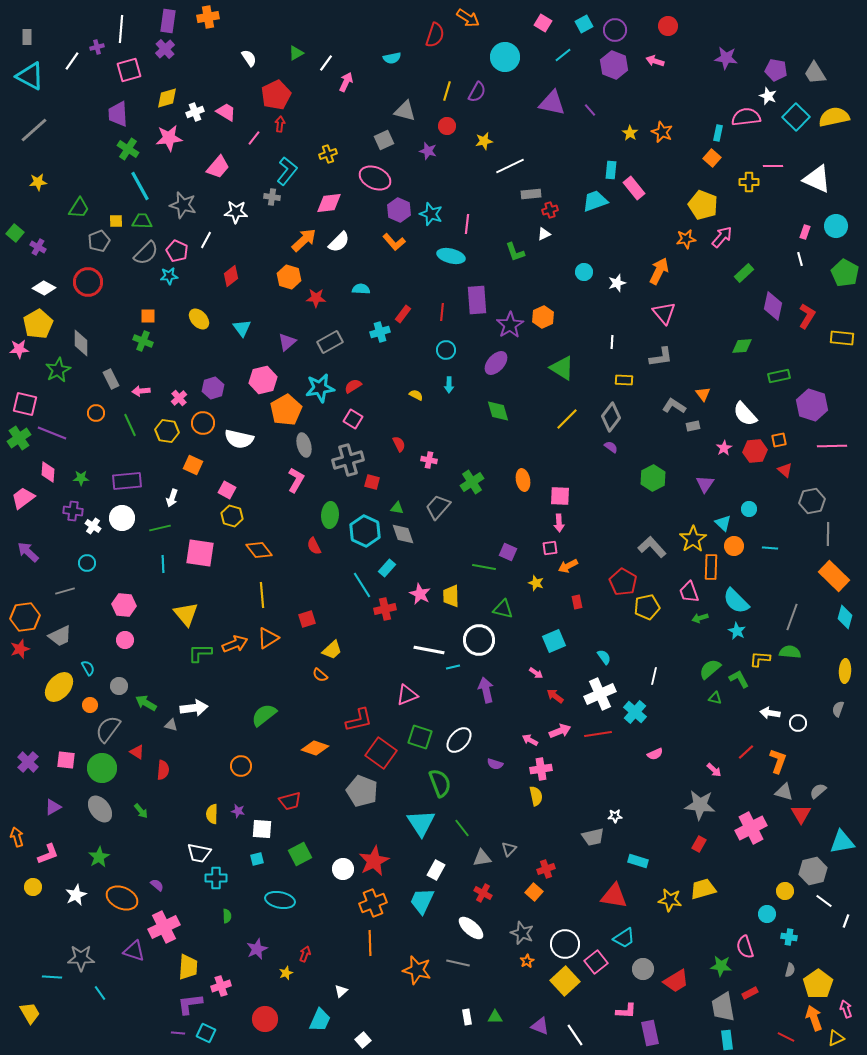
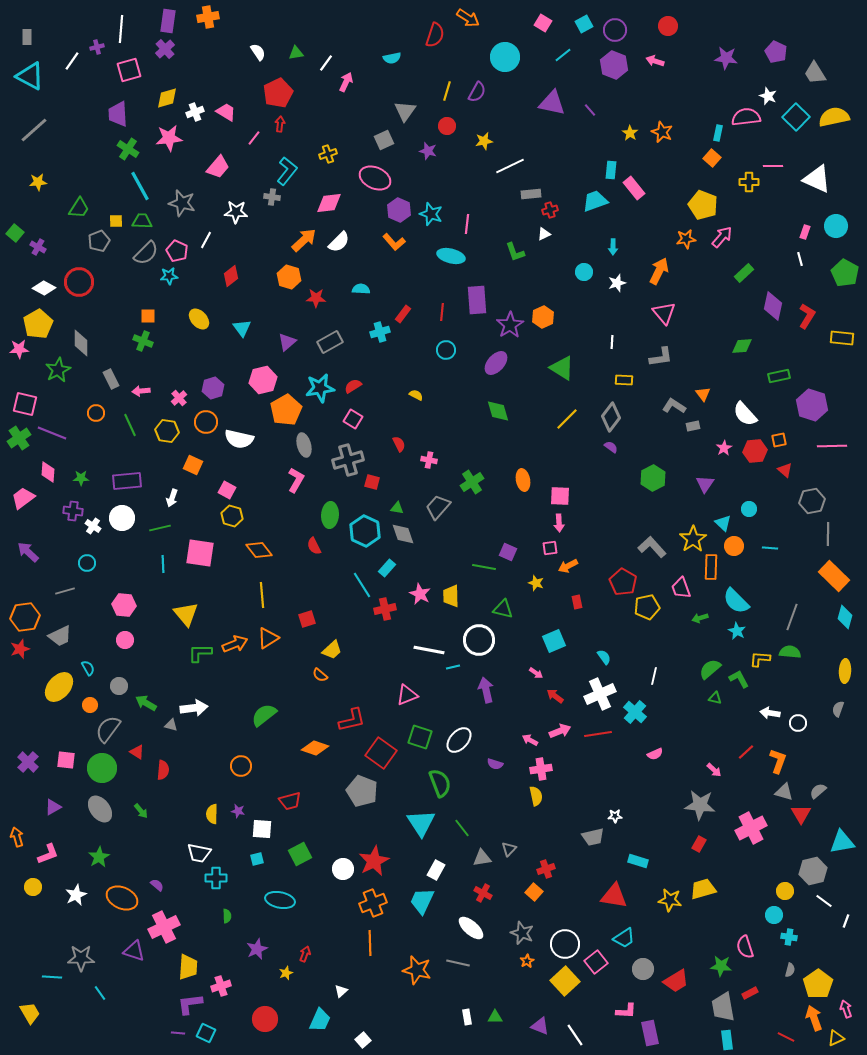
green triangle at (296, 53): rotated 21 degrees clockwise
white semicircle at (249, 58): moved 9 px right, 6 px up
purple pentagon at (776, 70): moved 18 px up; rotated 15 degrees clockwise
red pentagon at (276, 95): moved 2 px right, 2 px up
gray triangle at (405, 111): rotated 50 degrees clockwise
gray star at (183, 205): moved 1 px left, 2 px up
red circle at (88, 282): moved 9 px left
cyan arrow at (449, 385): moved 164 px right, 138 px up
orange circle at (203, 423): moved 3 px right, 1 px up
pink trapezoid at (689, 592): moved 8 px left, 4 px up
red L-shape at (359, 720): moved 7 px left
cyan circle at (767, 914): moved 7 px right, 1 px down
